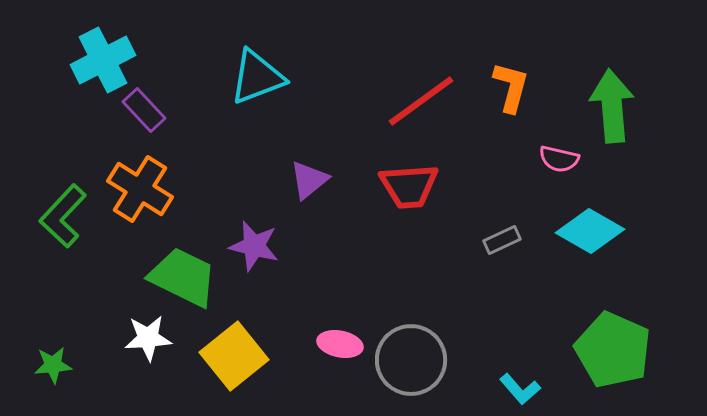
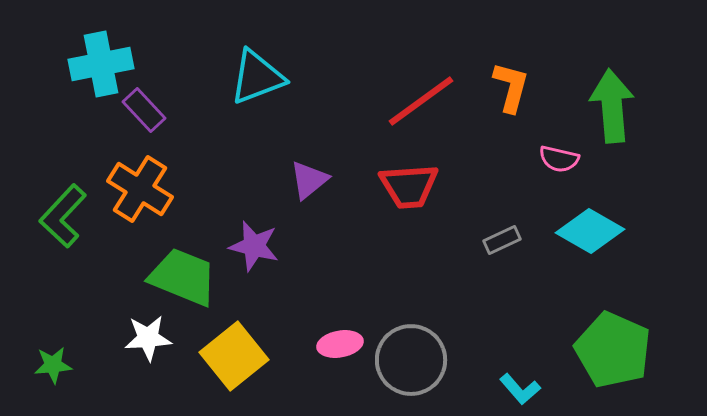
cyan cross: moved 2 px left, 4 px down; rotated 16 degrees clockwise
green trapezoid: rotated 4 degrees counterclockwise
pink ellipse: rotated 21 degrees counterclockwise
